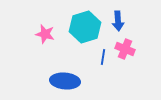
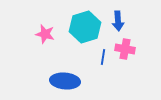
pink cross: rotated 12 degrees counterclockwise
